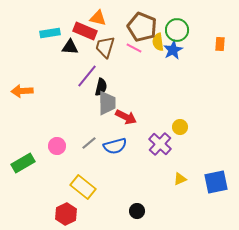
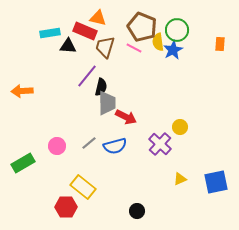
black triangle: moved 2 px left, 1 px up
red hexagon: moved 7 px up; rotated 25 degrees clockwise
